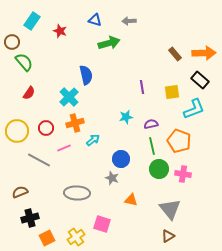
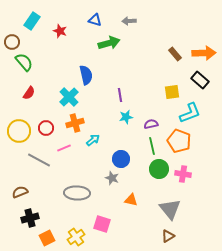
purple line: moved 22 px left, 8 px down
cyan L-shape: moved 4 px left, 4 px down
yellow circle: moved 2 px right
